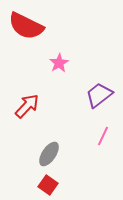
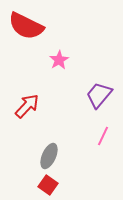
pink star: moved 3 px up
purple trapezoid: rotated 12 degrees counterclockwise
gray ellipse: moved 2 px down; rotated 10 degrees counterclockwise
